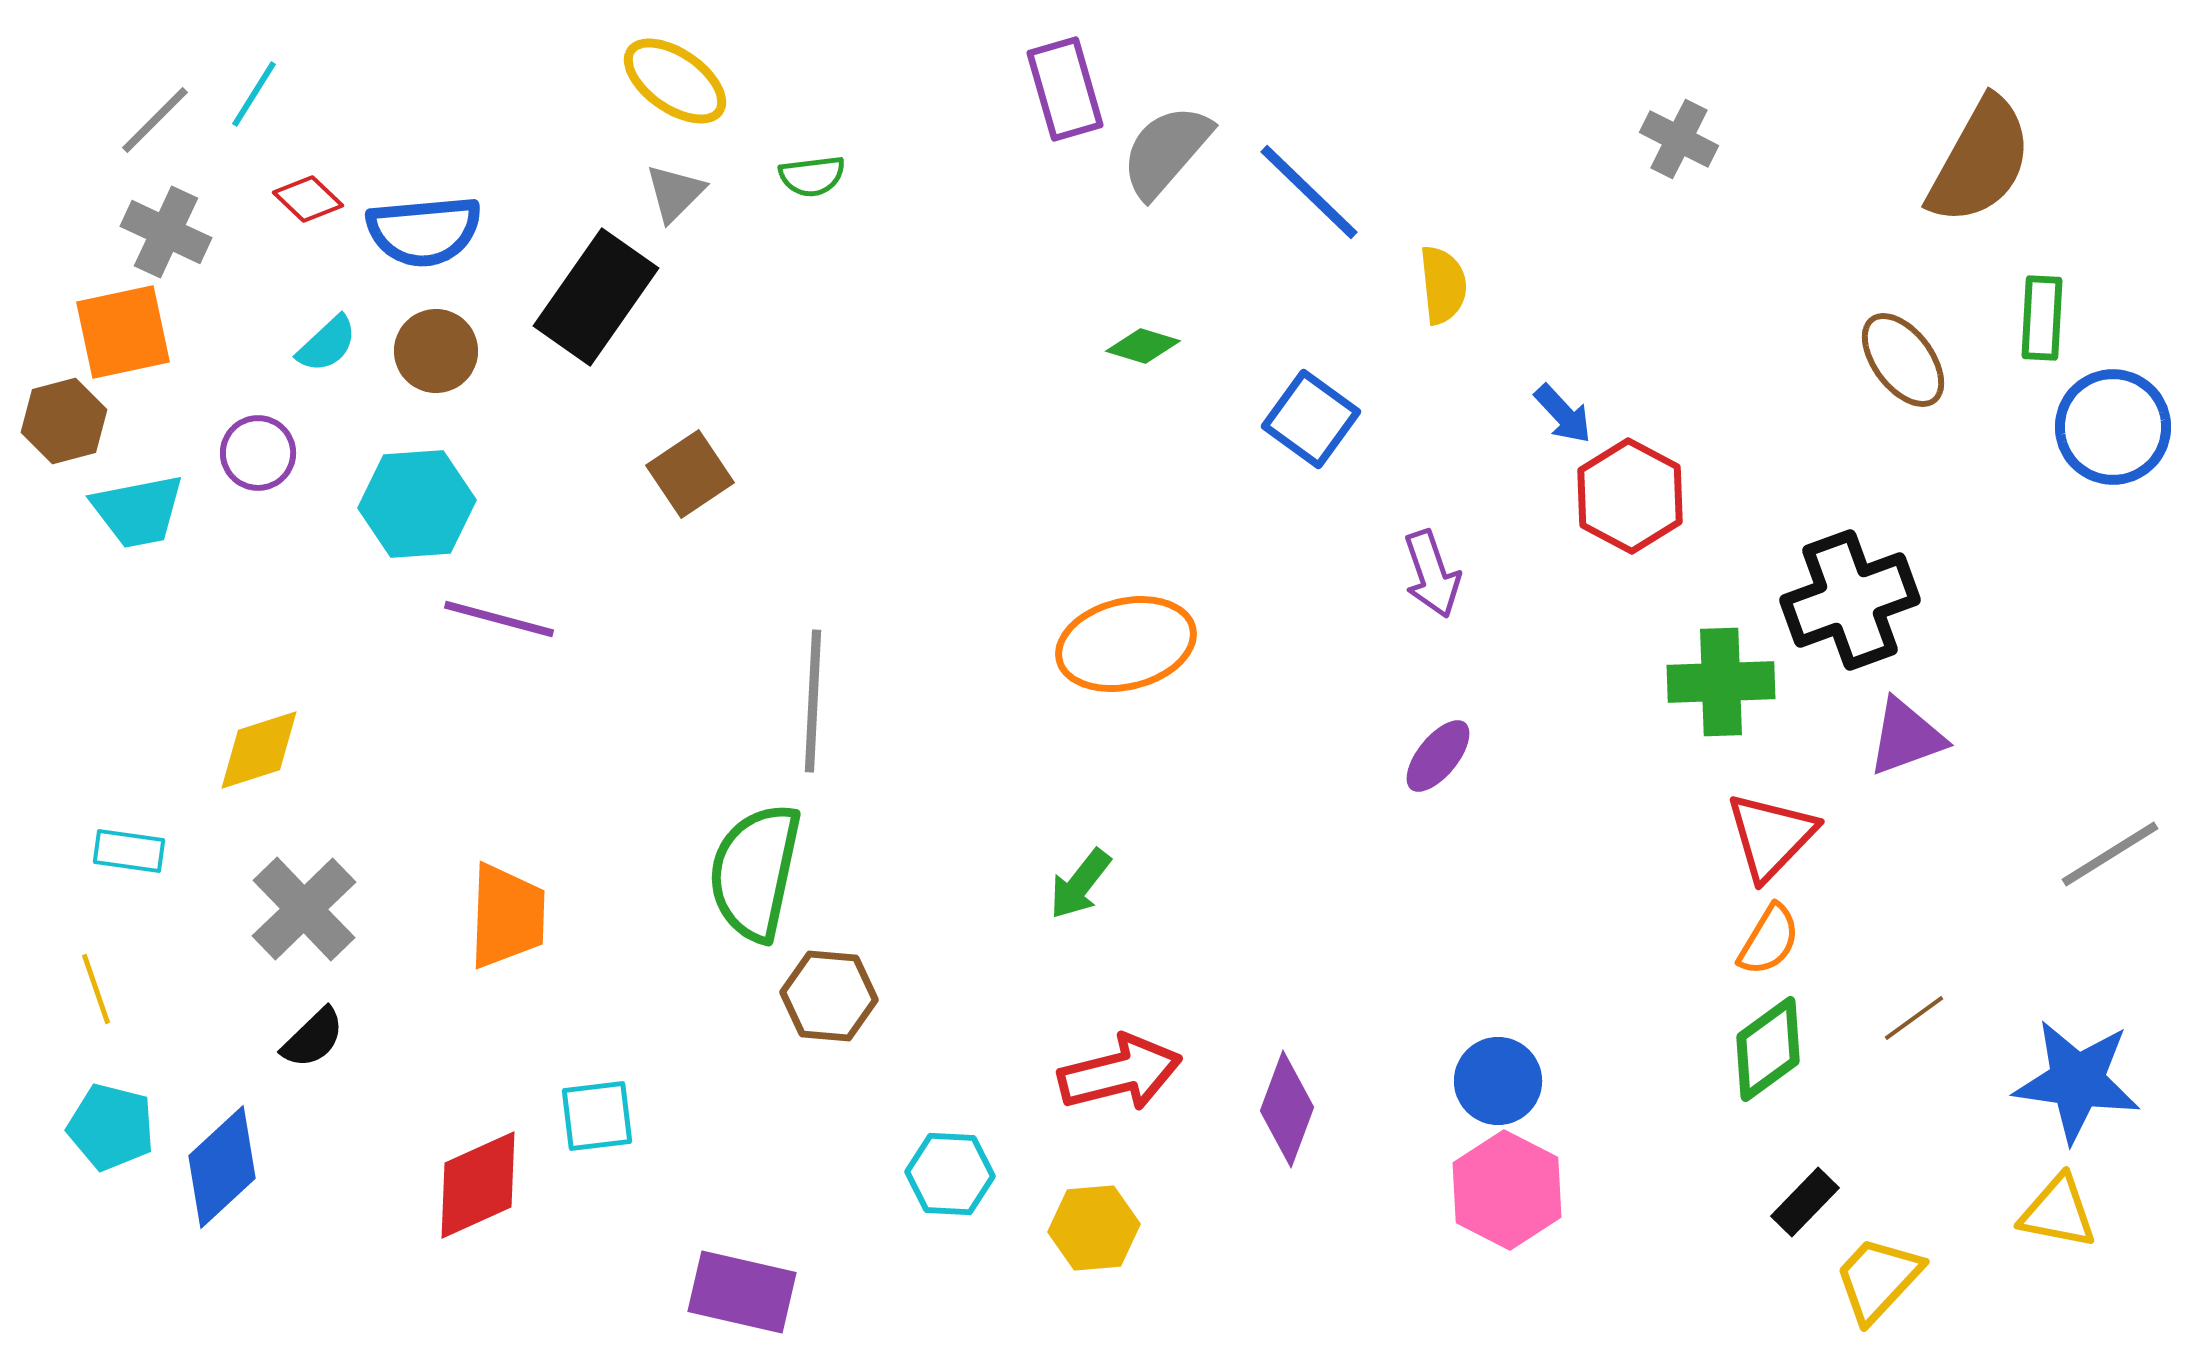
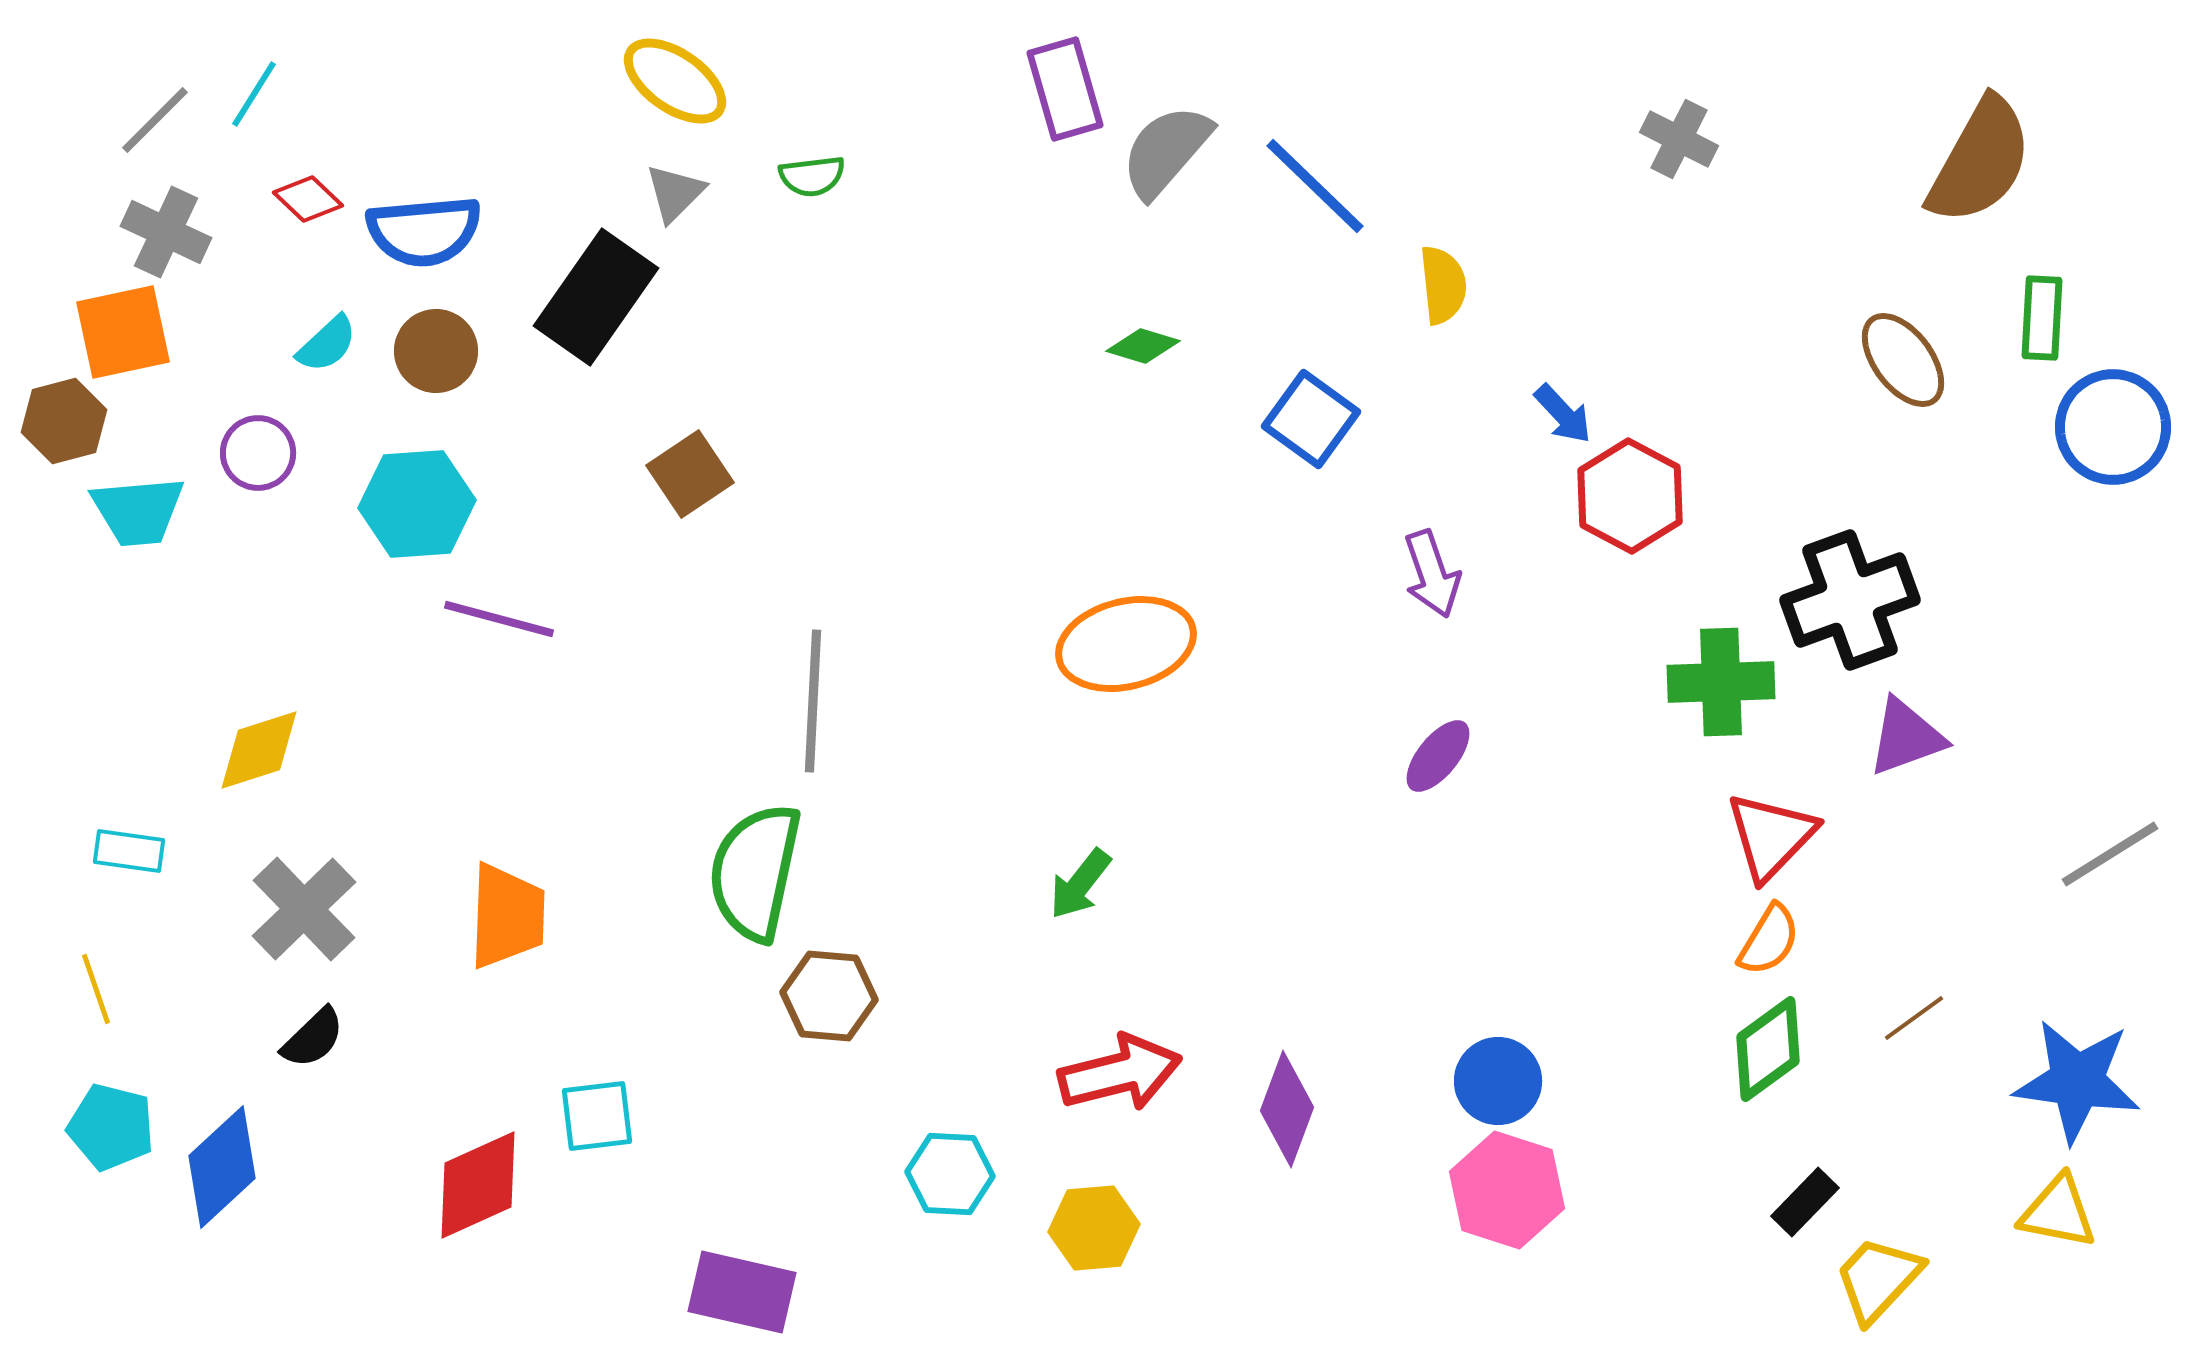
blue line at (1309, 192): moved 6 px right, 6 px up
cyan trapezoid at (138, 511): rotated 6 degrees clockwise
pink hexagon at (1507, 1190): rotated 9 degrees counterclockwise
